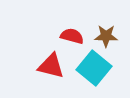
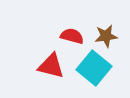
brown star: rotated 10 degrees counterclockwise
